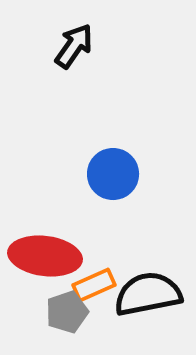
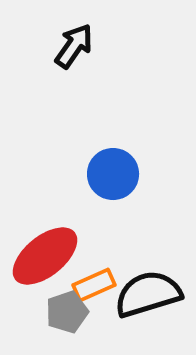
red ellipse: rotated 46 degrees counterclockwise
black semicircle: rotated 6 degrees counterclockwise
